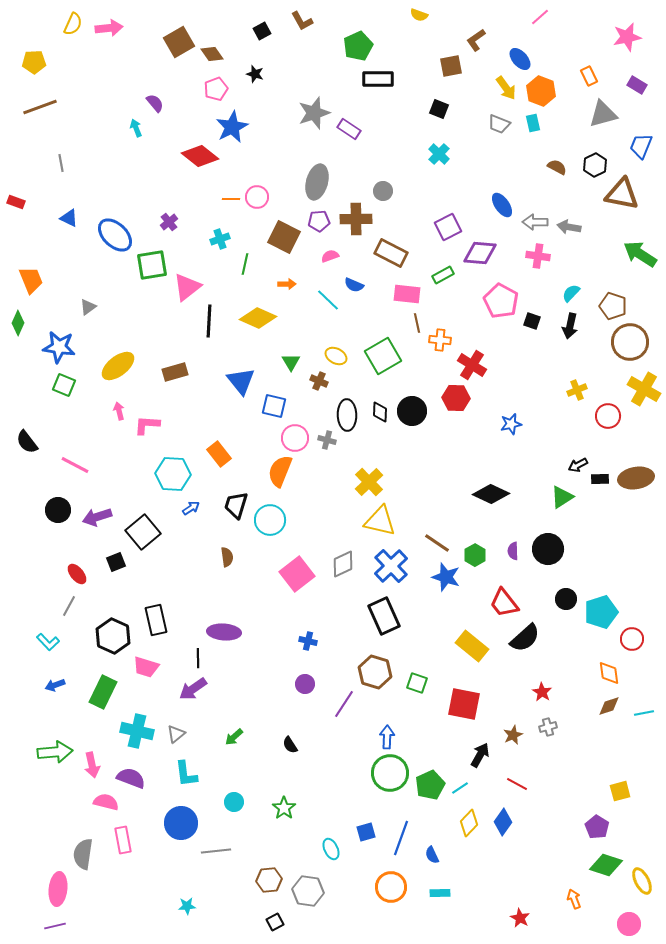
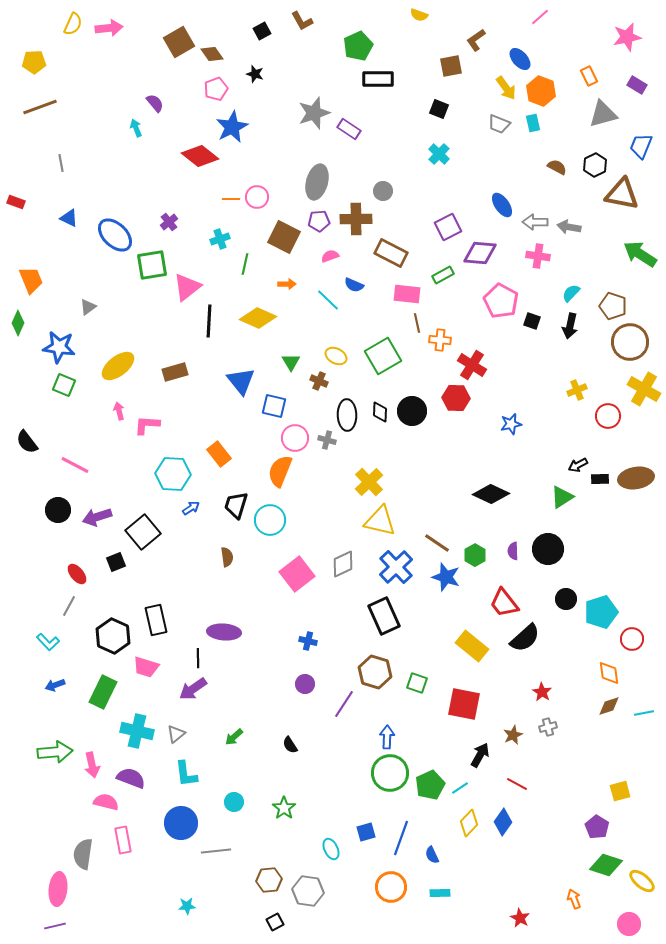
blue cross at (391, 566): moved 5 px right, 1 px down
yellow ellipse at (642, 881): rotated 24 degrees counterclockwise
